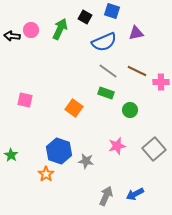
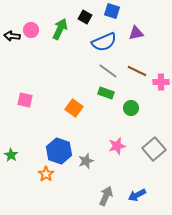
green circle: moved 1 px right, 2 px up
gray star: rotated 28 degrees counterclockwise
blue arrow: moved 2 px right, 1 px down
